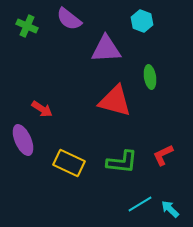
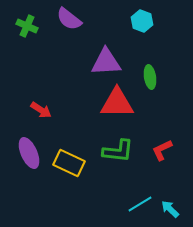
purple triangle: moved 13 px down
red triangle: moved 2 px right, 2 px down; rotated 15 degrees counterclockwise
red arrow: moved 1 px left, 1 px down
purple ellipse: moved 6 px right, 13 px down
red L-shape: moved 1 px left, 5 px up
green L-shape: moved 4 px left, 11 px up
